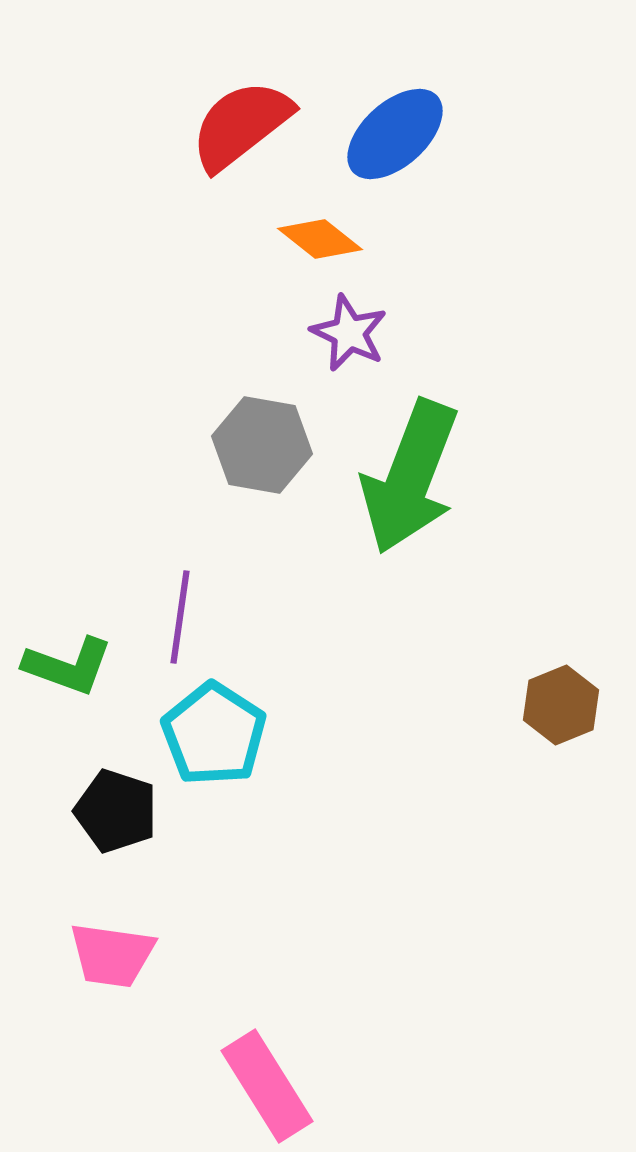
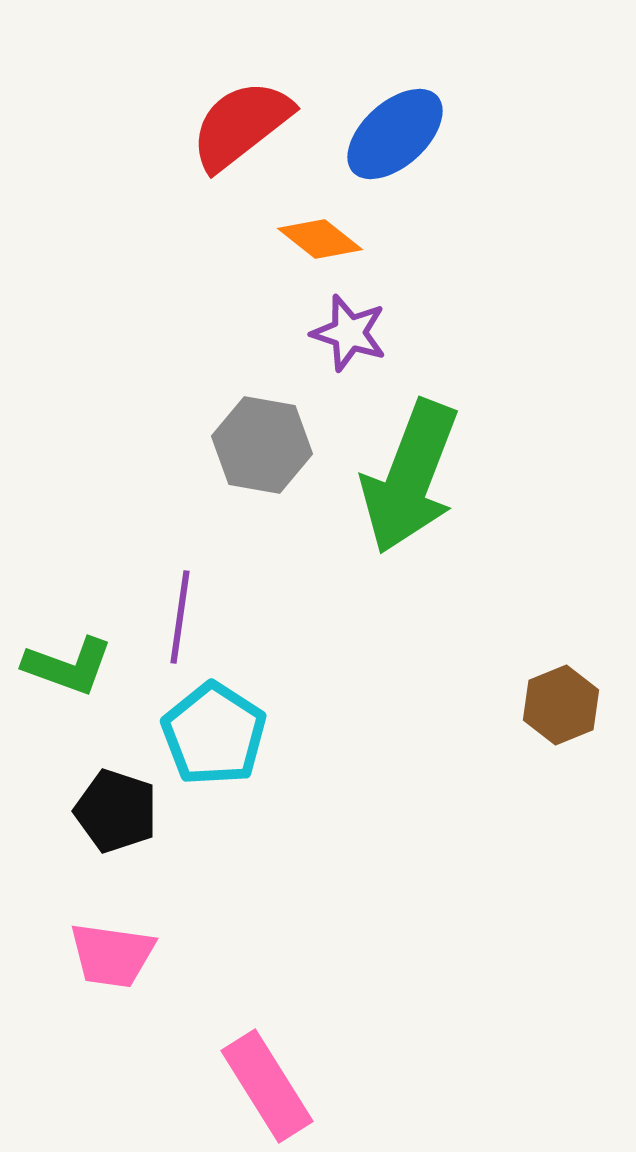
purple star: rotated 8 degrees counterclockwise
